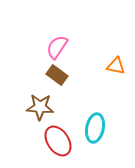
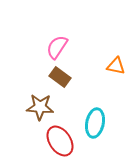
brown rectangle: moved 3 px right, 2 px down
cyan ellipse: moved 5 px up
red ellipse: moved 2 px right
